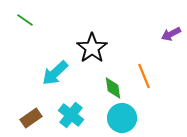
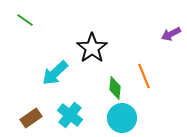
green diamond: moved 2 px right; rotated 15 degrees clockwise
cyan cross: moved 1 px left
